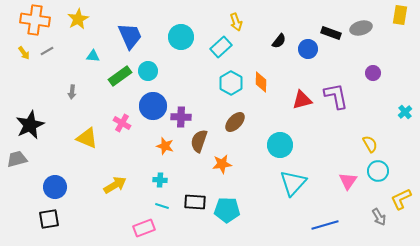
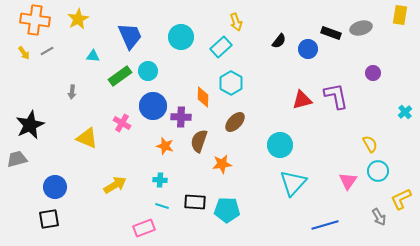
orange diamond at (261, 82): moved 58 px left, 15 px down
